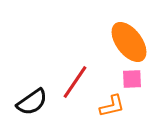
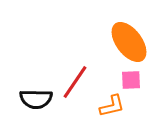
pink square: moved 1 px left, 1 px down
black semicircle: moved 4 px right, 3 px up; rotated 36 degrees clockwise
